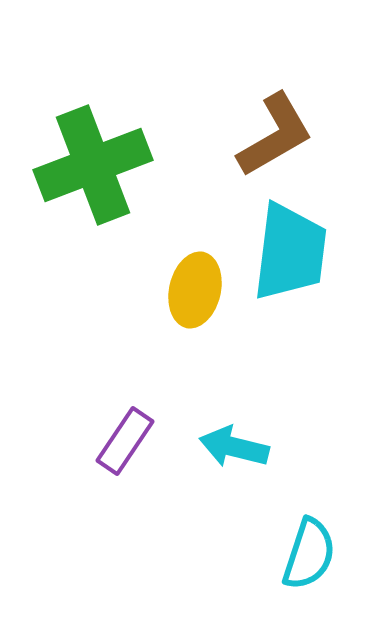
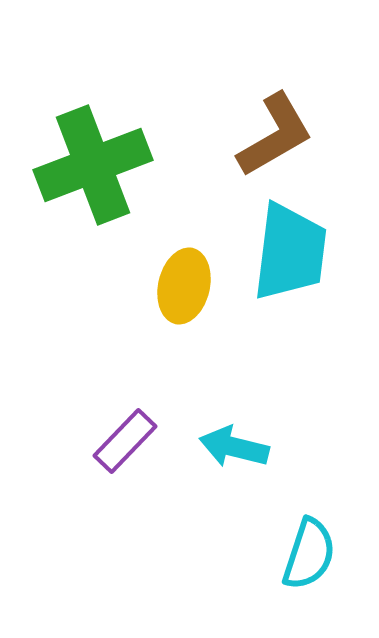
yellow ellipse: moved 11 px left, 4 px up
purple rectangle: rotated 10 degrees clockwise
